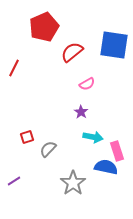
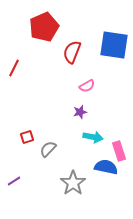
red semicircle: rotated 30 degrees counterclockwise
pink semicircle: moved 2 px down
purple star: moved 1 px left; rotated 24 degrees clockwise
pink rectangle: moved 2 px right
